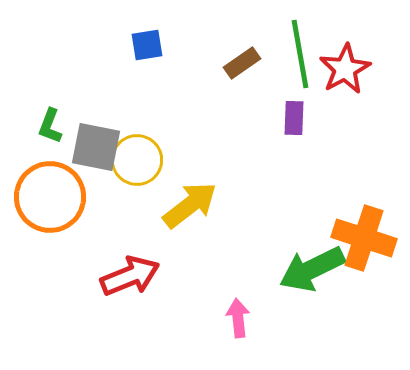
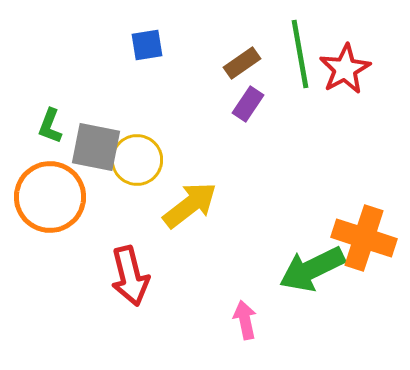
purple rectangle: moved 46 px left, 14 px up; rotated 32 degrees clockwise
red arrow: rotated 98 degrees clockwise
pink arrow: moved 7 px right, 2 px down; rotated 6 degrees counterclockwise
